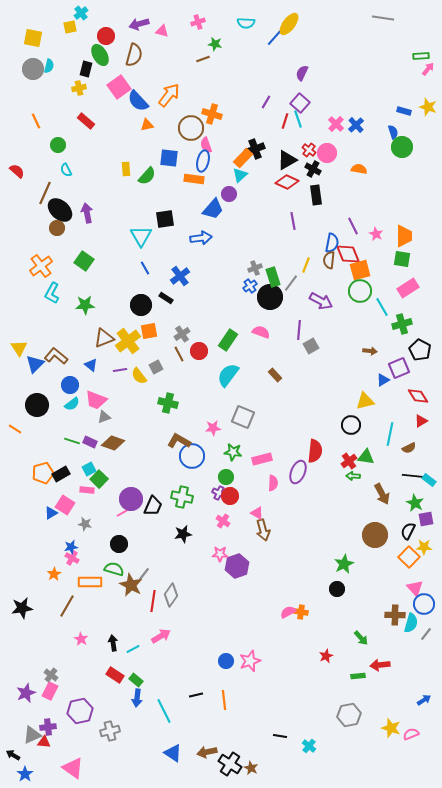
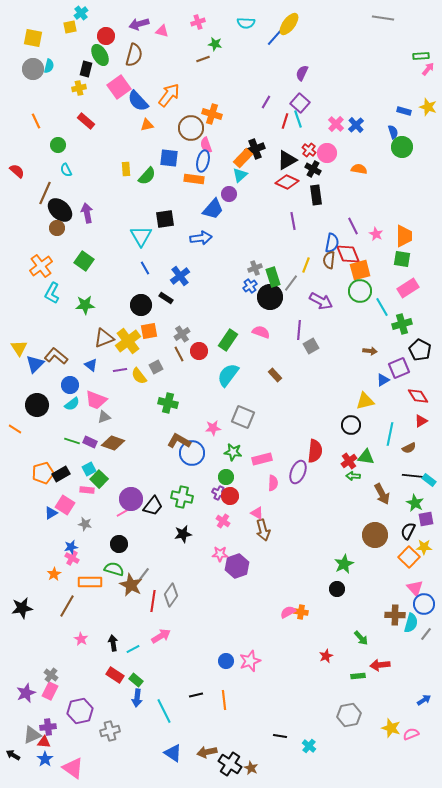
blue circle at (192, 456): moved 3 px up
black trapezoid at (153, 506): rotated 15 degrees clockwise
blue star at (25, 774): moved 20 px right, 15 px up
